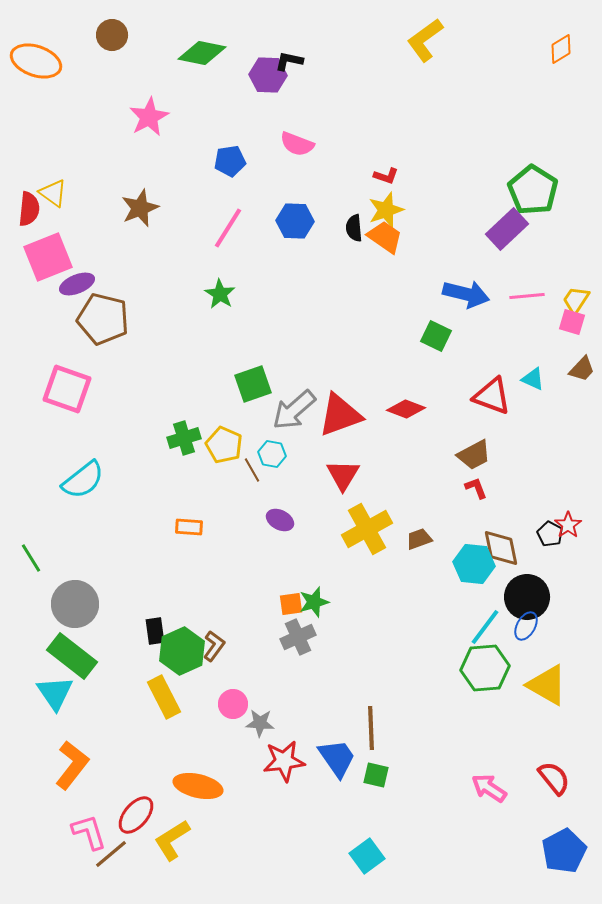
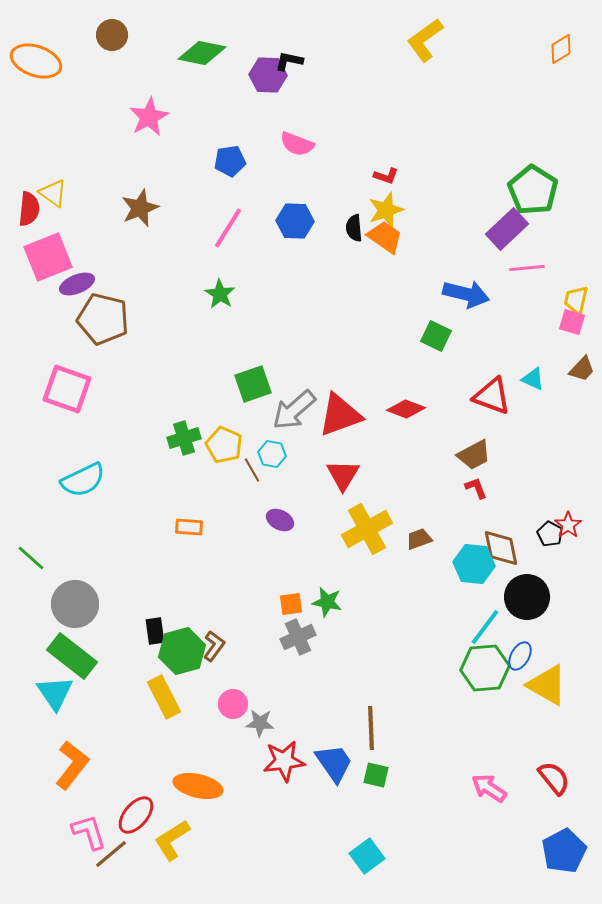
pink line at (527, 296): moved 28 px up
yellow trapezoid at (576, 300): rotated 20 degrees counterclockwise
cyan semicircle at (83, 480): rotated 12 degrees clockwise
green line at (31, 558): rotated 16 degrees counterclockwise
green star at (314, 602): moved 13 px right; rotated 28 degrees clockwise
blue ellipse at (526, 626): moved 6 px left, 30 px down
green hexagon at (182, 651): rotated 9 degrees clockwise
blue trapezoid at (337, 758): moved 3 px left, 5 px down
